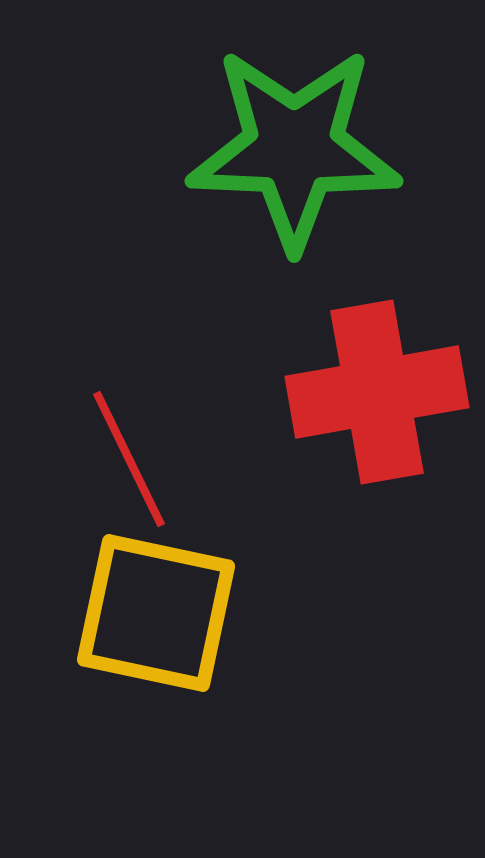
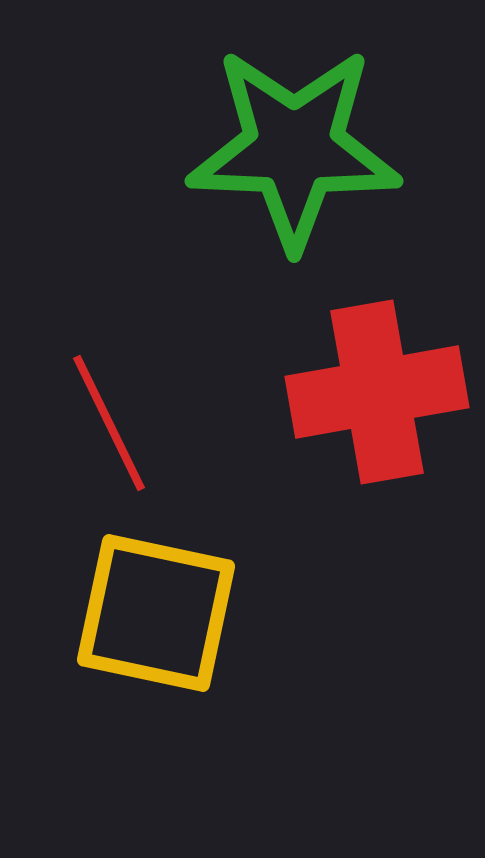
red line: moved 20 px left, 36 px up
